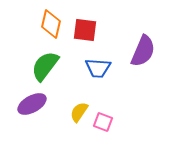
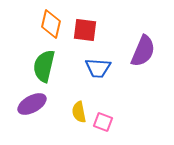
green semicircle: moved 1 px left; rotated 24 degrees counterclockwise
yellow semicircle: rotated 45 degrees counterclockwise
